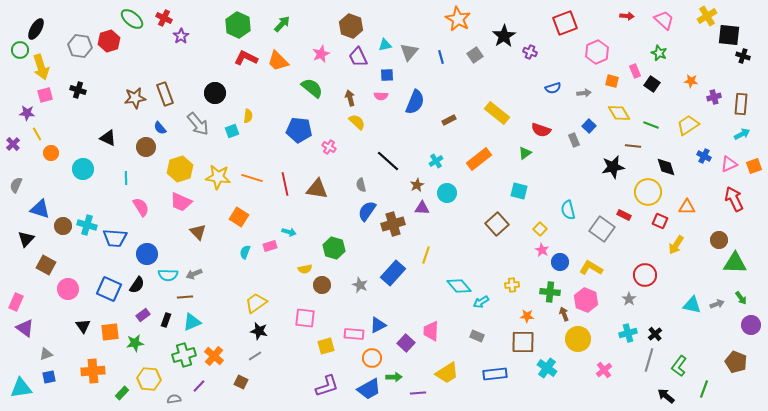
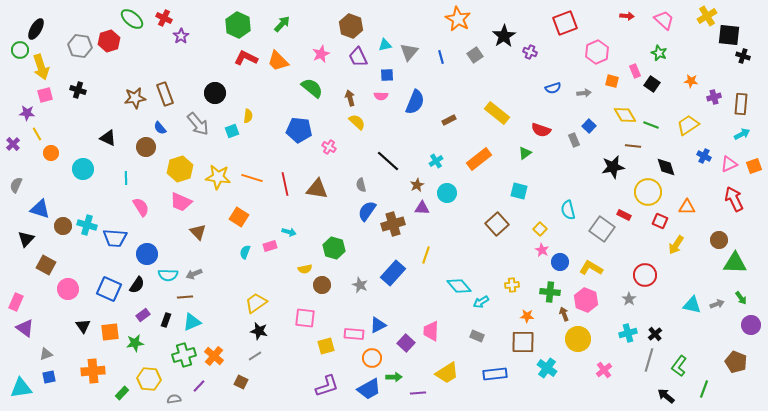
yellow diamond at (619, 113): moved 6 px right, 2 px down
